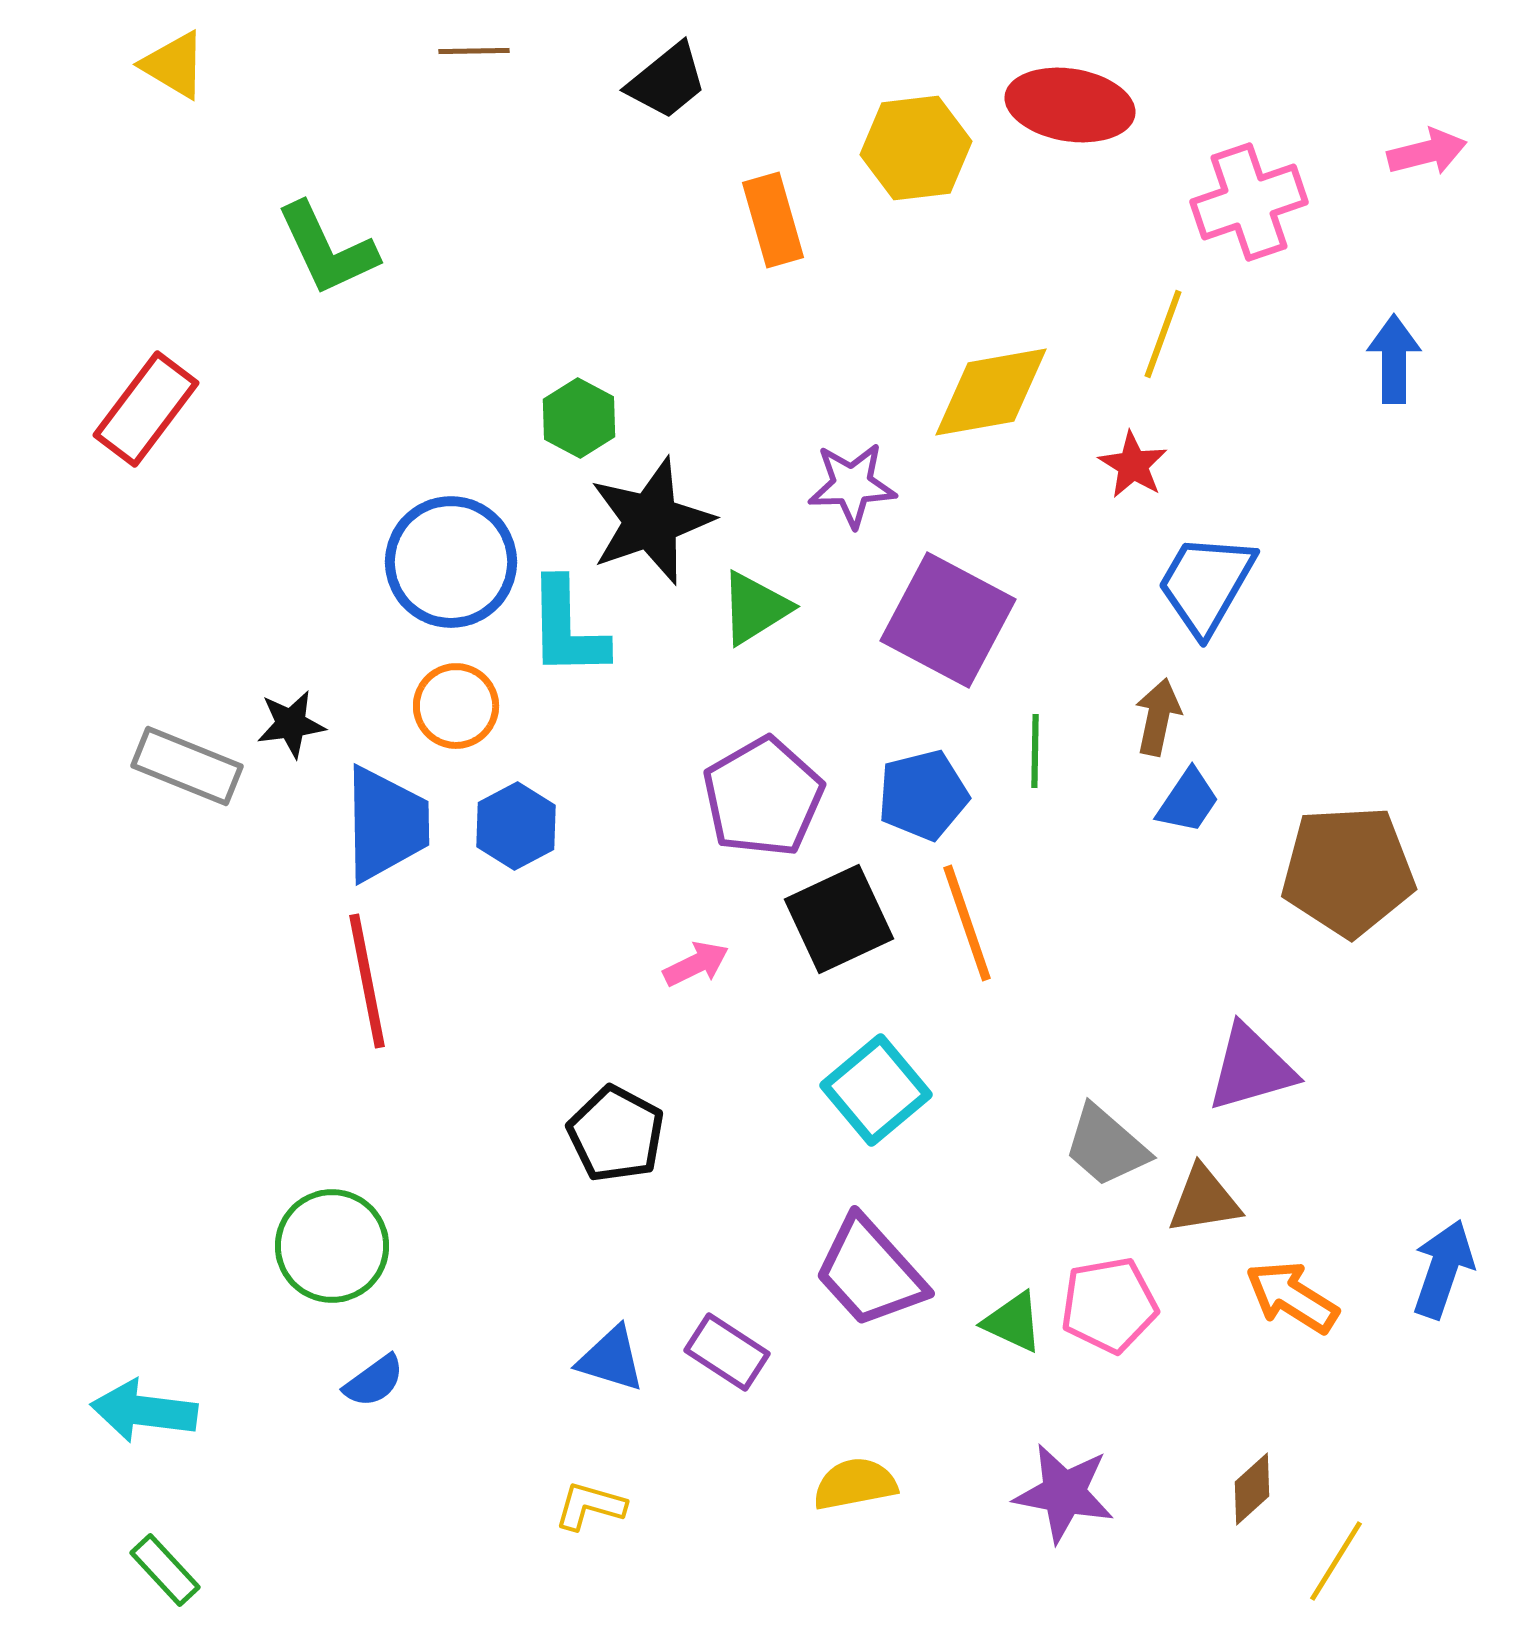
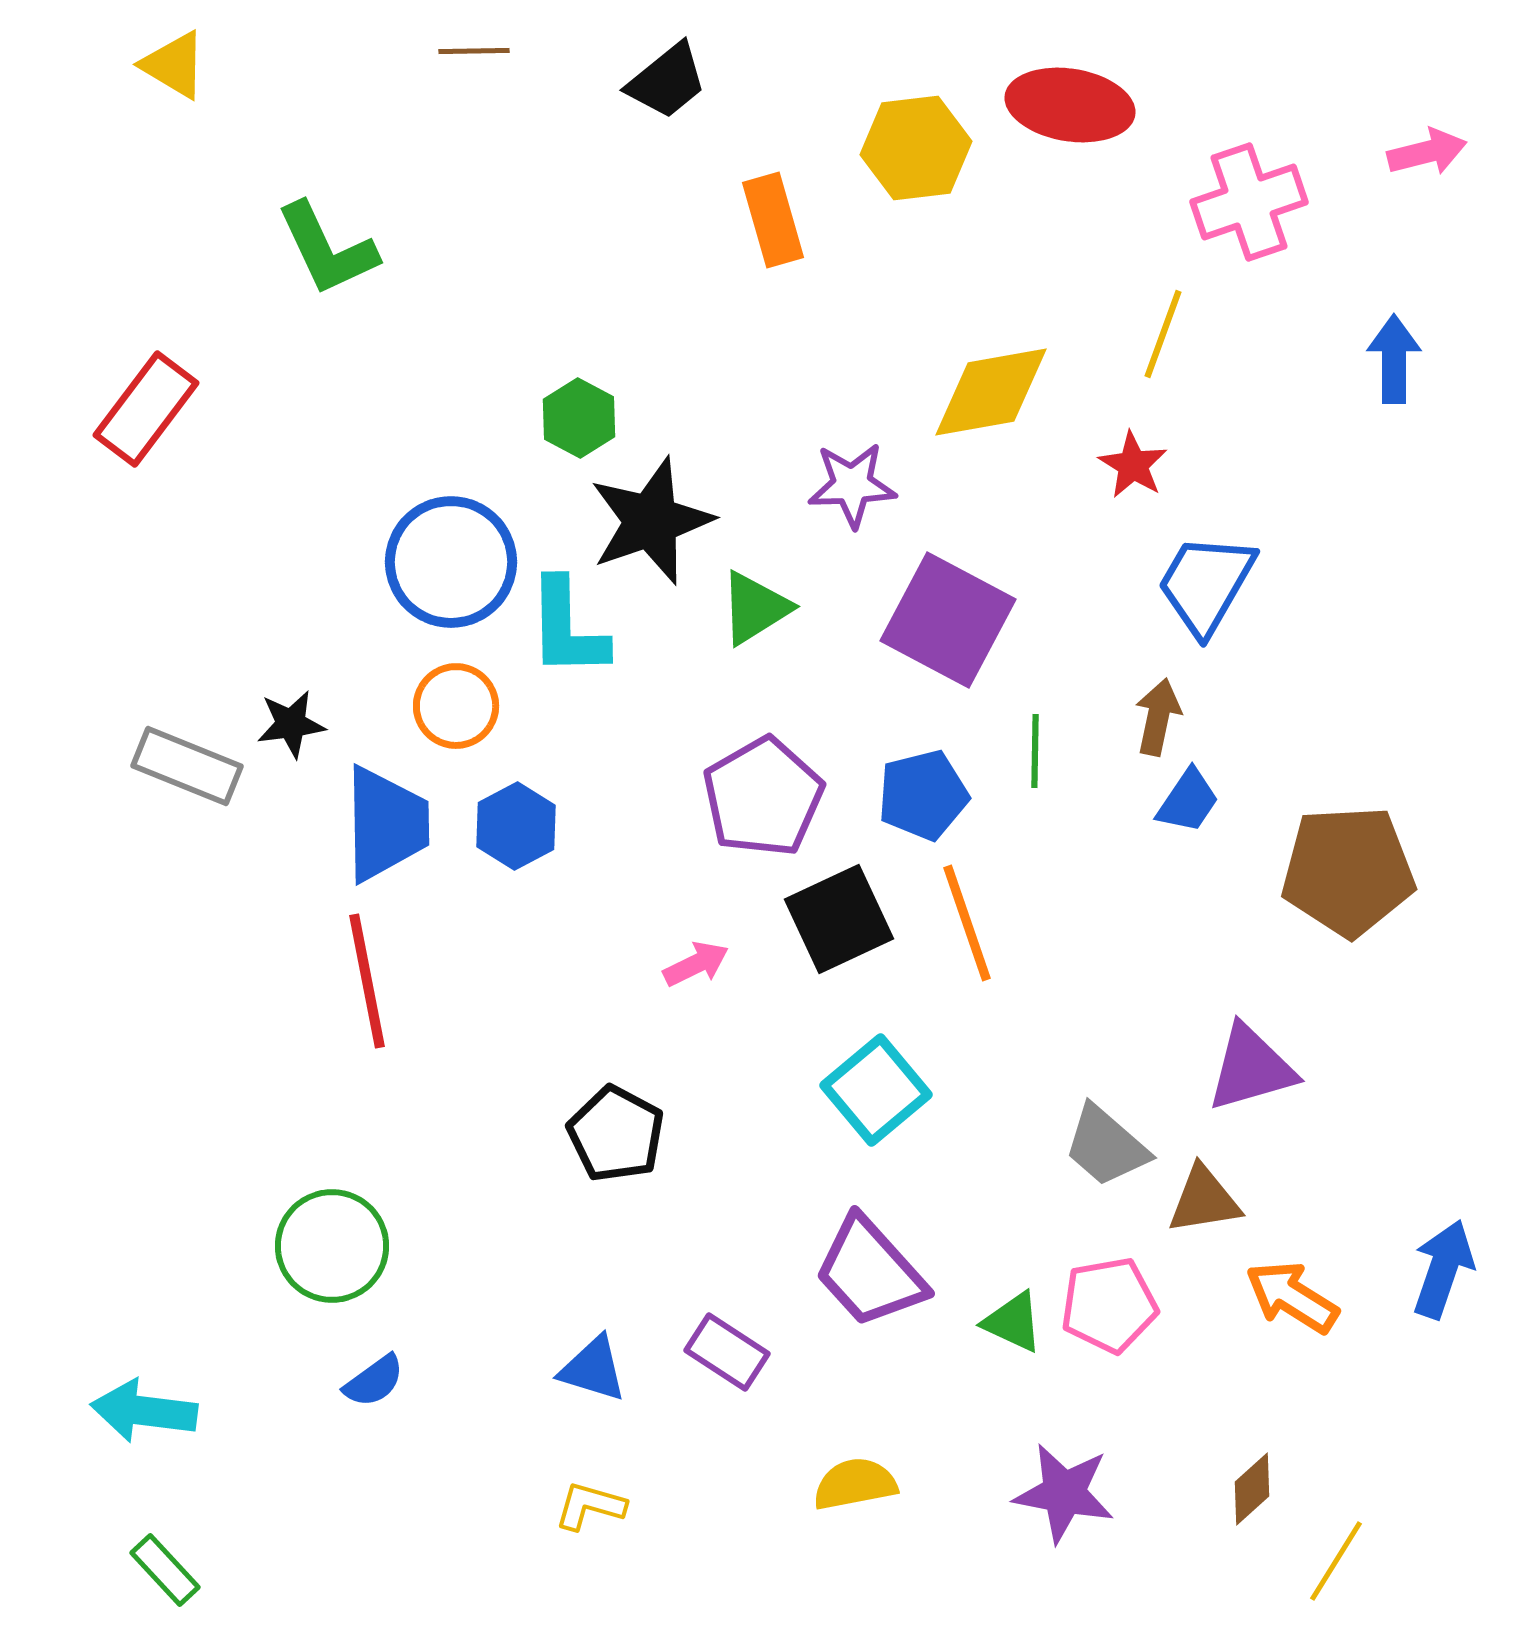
blue triangle at (611, 1359): moved 18 px left, 10 px down
